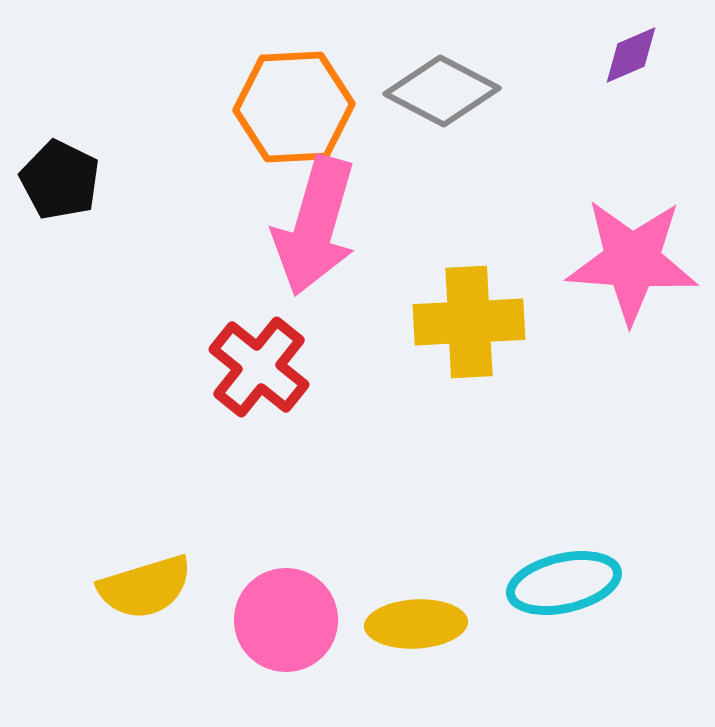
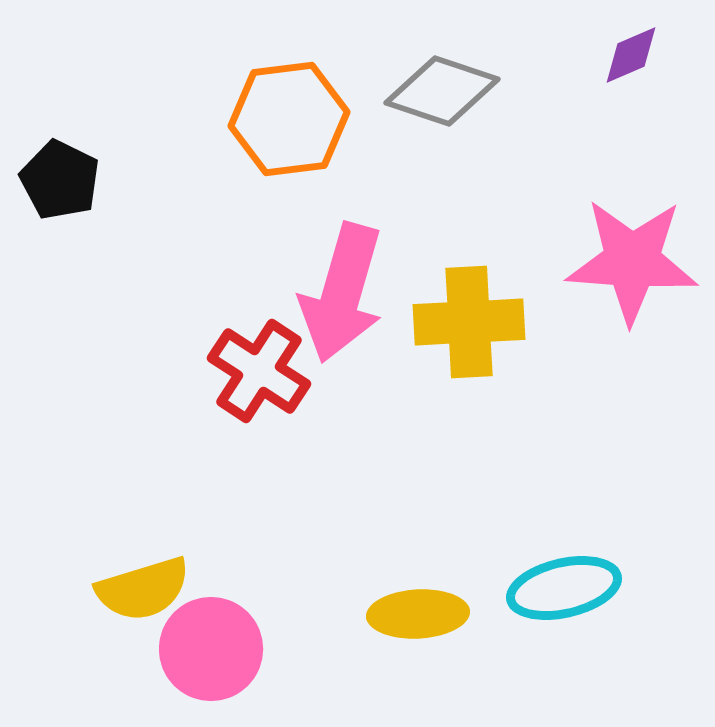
gray diamond: rotated 9 degrees counterclockwise
orange hexagon: moved 5 px left, 12 px down; rotated 4 degrees counterclockwise
pink arrow: moved 27 px right, 67 px down
red cross: moved 4 px down; rotated 6 degrees counterclockwise
cyan ellipse: moved 5 px down
yellow semicircle: moved 2 px left, 2 px down
pink circle: moved 75 px left, 29 px down
yellow ellipse: moved 2 px right, 10 px up
